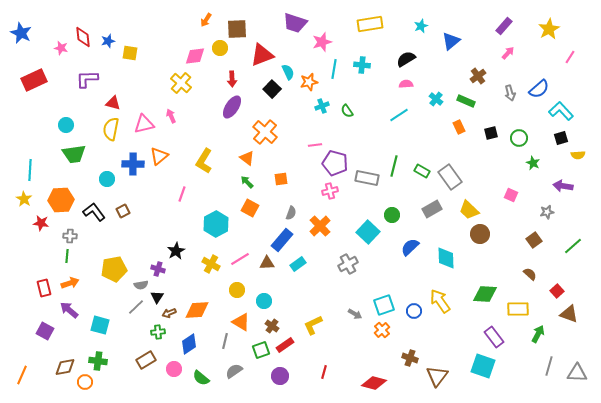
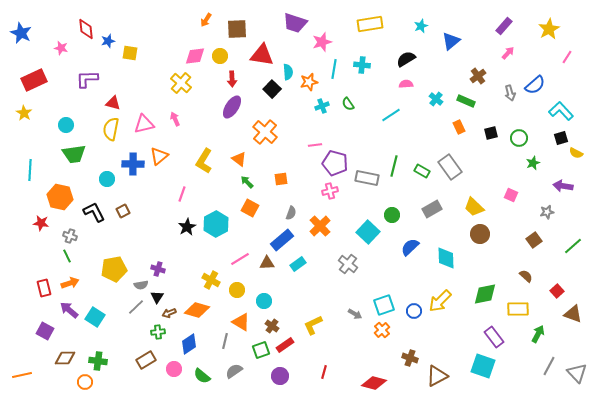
red diamond at (83, 37): moved 3 px right, 8 px up
yellow circle at (220, 48): moved 8 px down
red triangle at (262, 55): rotated 30 degrees clockwise
pink line at (570, 57): moved 3 px left
cyan semicircle at (288, 72): rotated 21 degrees clockwise
blue semicircle at (539, 89): moved 4 px left, 4 px up
green semicircle at (347, 111): moved 1 px right, 7 px up
cyan line at (399, 115): moved 8 px left
pink arrow at (171, 116): moved 4 px right, 3 px down
yellow semicircle at (578, 155): moved 2 px left, 2 px up; rotated 32 degrees clockwise
orange triangle at (247, 158): moved 8 px left, 1 px down
green star at (533, 163): rotated 24 degrees clockwise
gray rectangle at (450, 177): moved 10 px up
yellow star at (24, 199): moved 86 px up
orange hexagon at (61, 200): moved 1 px left, 3 px up; rotated 15 degrees clockwise
yellow trapezoid at (469, 210): moved 5 px right, 3 px up
black L-shape at (94, 212): rotated 10 degrees clockwise
gray cross at (70, 236): rotated 16 degrees clockwise
blue rectangle at (282, 240): rotated 10 degrees clockwise
black star at (176, 251): moved 11 px right, 24 px up
green line at (67, 256): rotated 32 degrees counterclockwise
yellow cross at (211, 264): moved 16 px down
gray cross at (348, 264): rotated 24 degrees counterclockwise
brown semicircle at (530, 274): moved 4 px left, 2 px down
green diamond at (485, 294): rotated 15 degrees counterclockwise
yellow arrow at (440, 301): rotated 100 degrees counterclockwise
orange diamond at (197, 310): rotated 20 degrees clockwise
brown triangle at (569, 314): moved 4 px right
cyan square at (100, 325): moved 5 px left, 8 px up; rotated 18 degrees clockwise
gray line at (549, 366): rotated 12 degrees clockwise
brown diamond at (65, 367): moved 9 px up; rotated 10 degrees clockwise
gray triangle at (577, 373): rotated 45 degrees clockwise
orange line at (22, 375): rotated 54 degrees clockwise
brown triangle at (437, 376): rotated 25 degrees clockwise
green semicircle at (201, 378): moved 1 px right, 2 px up
